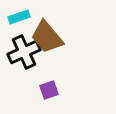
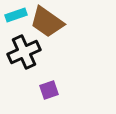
cyan rectangle: moved 3 px left, 2 px up
brown trapezoid: moved 15 px up; rotated 15 degrees counterclockwise
